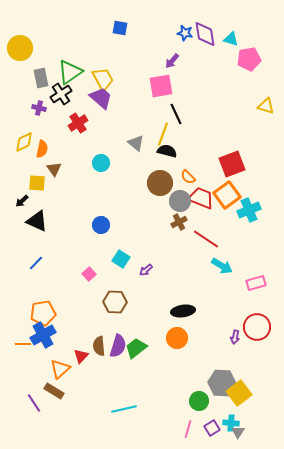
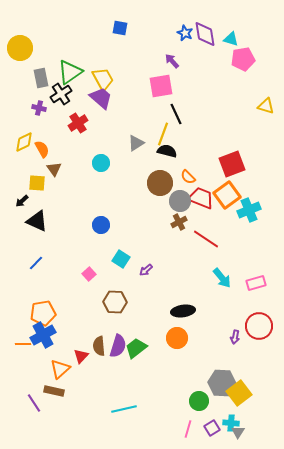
blue star at (185, 33): rotated 14 degrees clockwise
pink pentagon at (249, 59): moved 6 px left
purple arrow at (172, 61): rotated 98 degrees clockwise
gray triangle at (136, 143): rotated 48 degrees clockwise
orange semicircle at (42, 149): rotated 42 degrees counterclockwise
cyan arrow at (222, 266): moved 12 px down; rotated 20 degrees clockwise
red circle at (257, 327): moved 2 px right, 1 px up
brown rectangle at (54, 391): rotated 18 degrees counterclockwise
